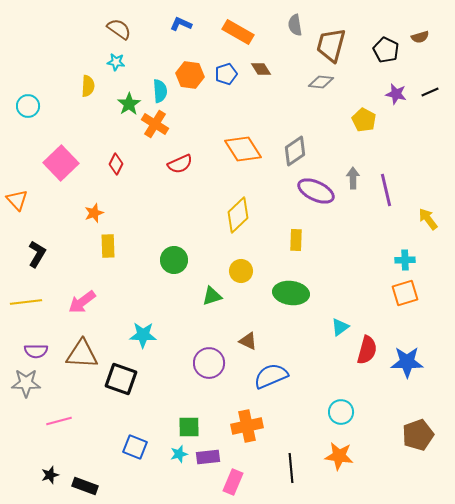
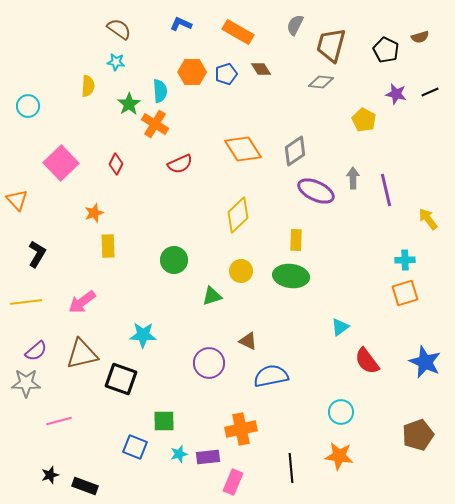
gray semicircle at (295, 25): rotated 35 degrees clockwise
orange hexagon at (190, 75): moved 2 px right, 3 px up; rotated 8 degrees counterclockwise
green ellipse at (291, 293): moved 17 px up
red semicircle at (367, 350): moved 11 px down; rotated 128 degrees clockwise
purple semicircle at (36, 351): rotated 40 degrees counterclockwise
brown triangle at (82, 354): rotated 16 degrees counterclockwise
blue star at (407, 362): moved 18 px right; rotated 24 degrees clockwise
blue semicircle at (271, 376): rotated 12 degrees clockwise
orange cross at (247, 426): moved 6 px left, 3 px down
green square at (189, 427): moved 25 px left, 6 px up
